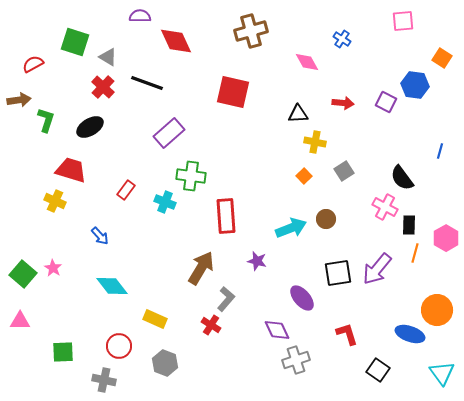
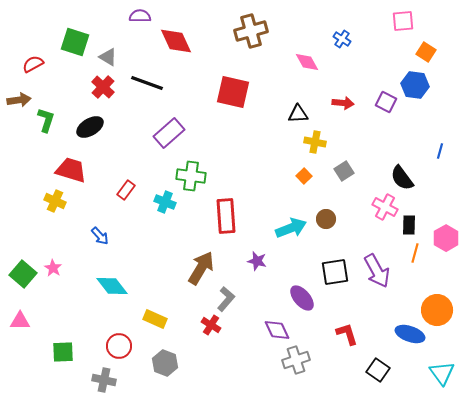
orange square at (442, 58): moved 16 px left, 6 px up
purple arrow at (377, 269): moved 2 px down; rotated 68 degrees counterclockwise
black square at (338, 273): moved 3 px left, 1 px up
